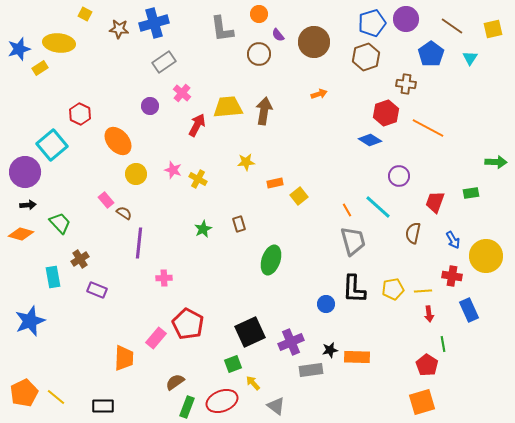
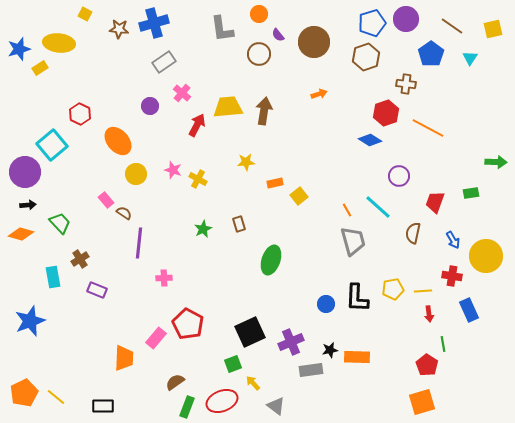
black L-shape at (354, 289): moved 3 px right, 9 px down
